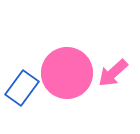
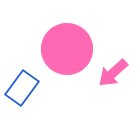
pink circle: moved 24 px up
